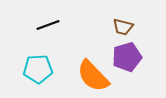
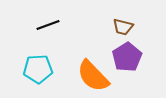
purple pentagon: rotated 16 degrees counterclockwise
